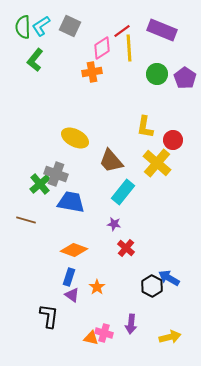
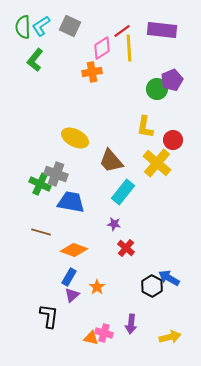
purple rectangle: rotated 16 degrees counterclockwise
green circle: moved 15 px down
purple pentagon: moved 13 px left, 2 px down; rotated 15 degrees clockwise
green cross: rotated 25 degrees counterclockwise
brown line: moved 15 px right, 12 px down
blue rectangle: rotated 12 degrees clockwise
purple triangle: rotated 42 degrees clockwise
